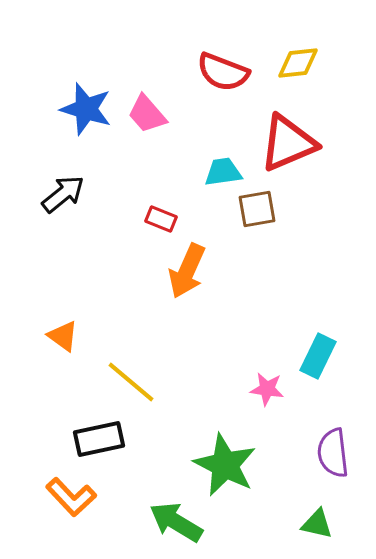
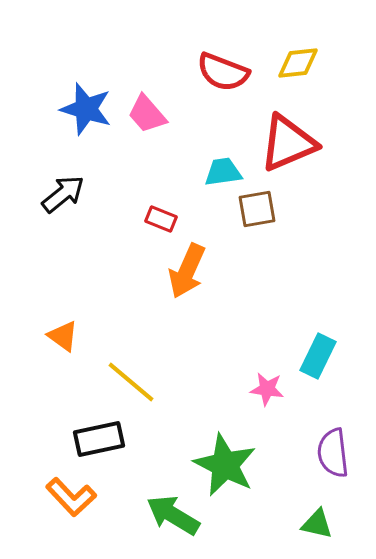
green arrow: moved 3 px left, 7 px up
